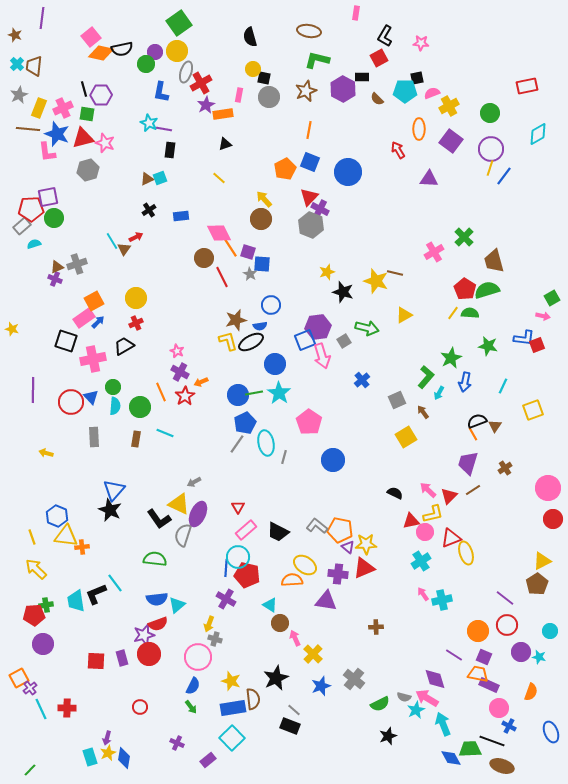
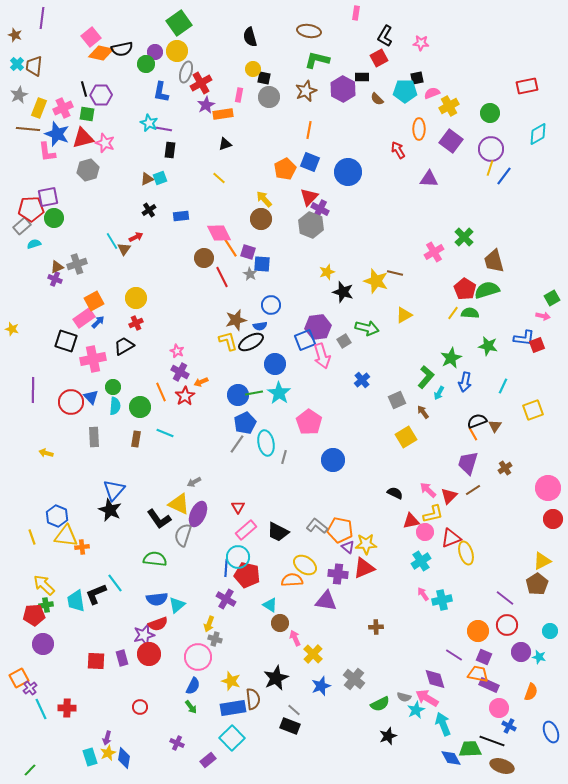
yellow arrow at (36, 569): moved 8 px right, 16 px down
